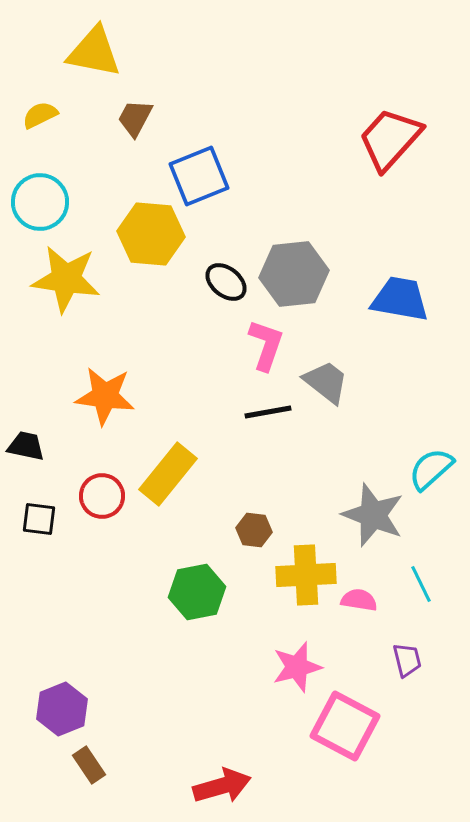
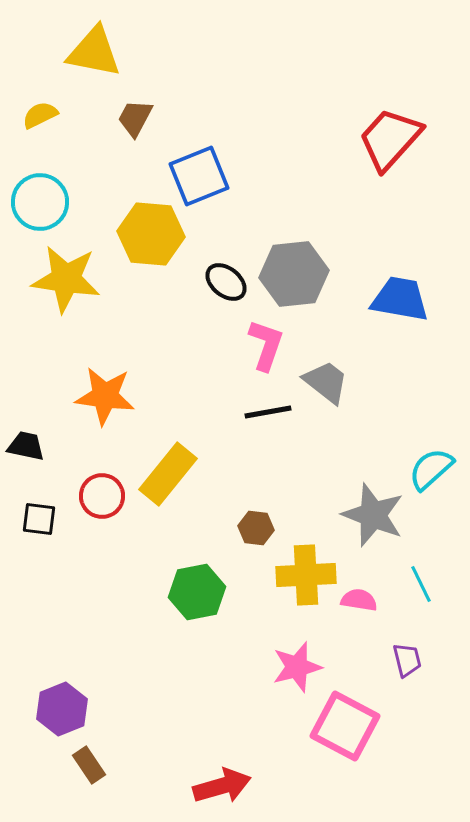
brown hexagon: moved 2 px right, 2 px up
